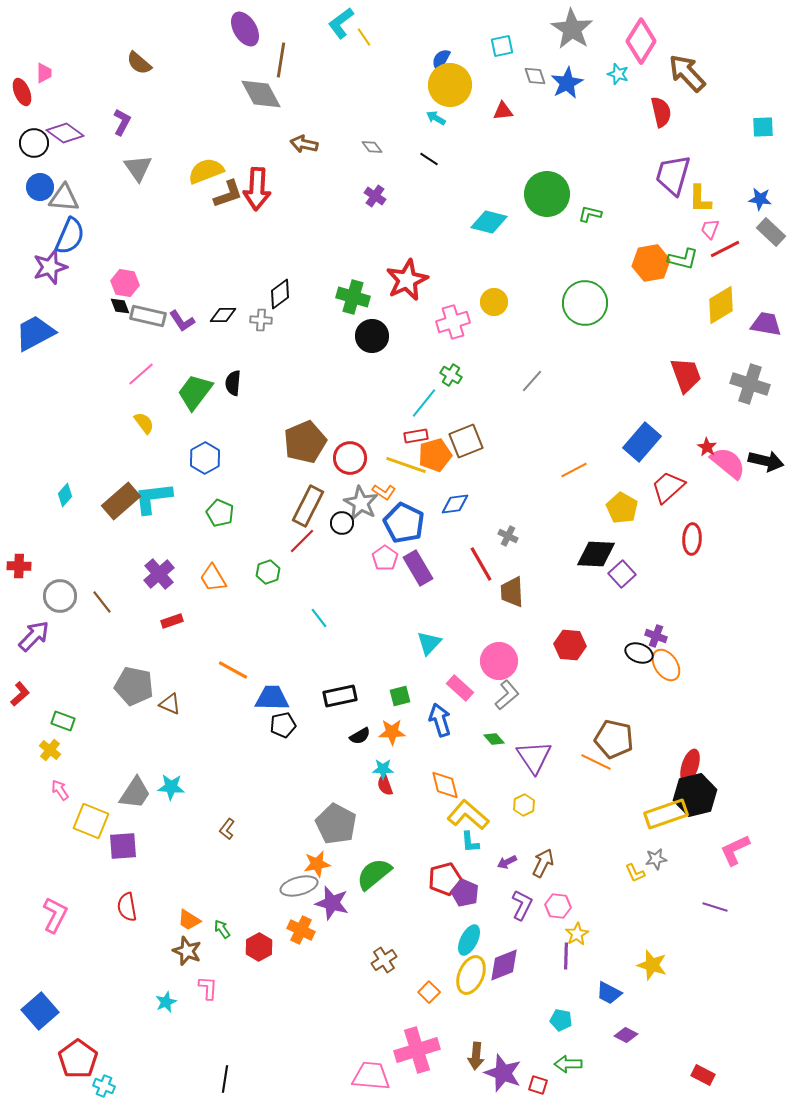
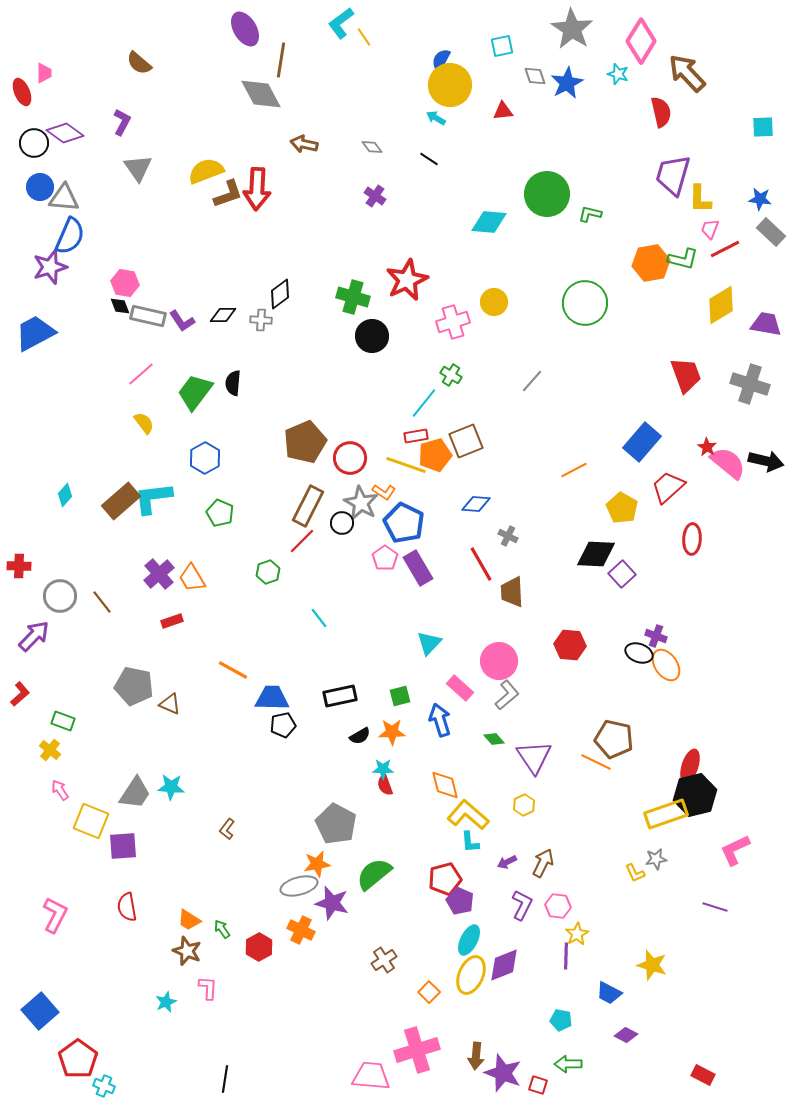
cyan diamond at (489, 222): rotated 9 degrees counterclockwise
blue diamond at (455, 504): moved 21 px right; rotated 12 degrees clockwise
orange trapezoid at (213, 578): moved 21 px left
purple pentagon at (465, 893): moved 5 px left, 8 px down
